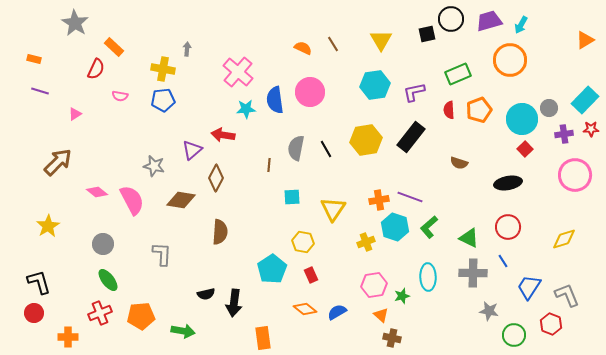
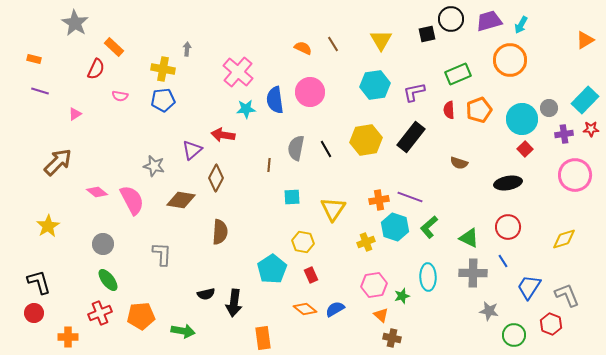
blue semicircle at (337, 312): moved 2 px left, 3 px up
